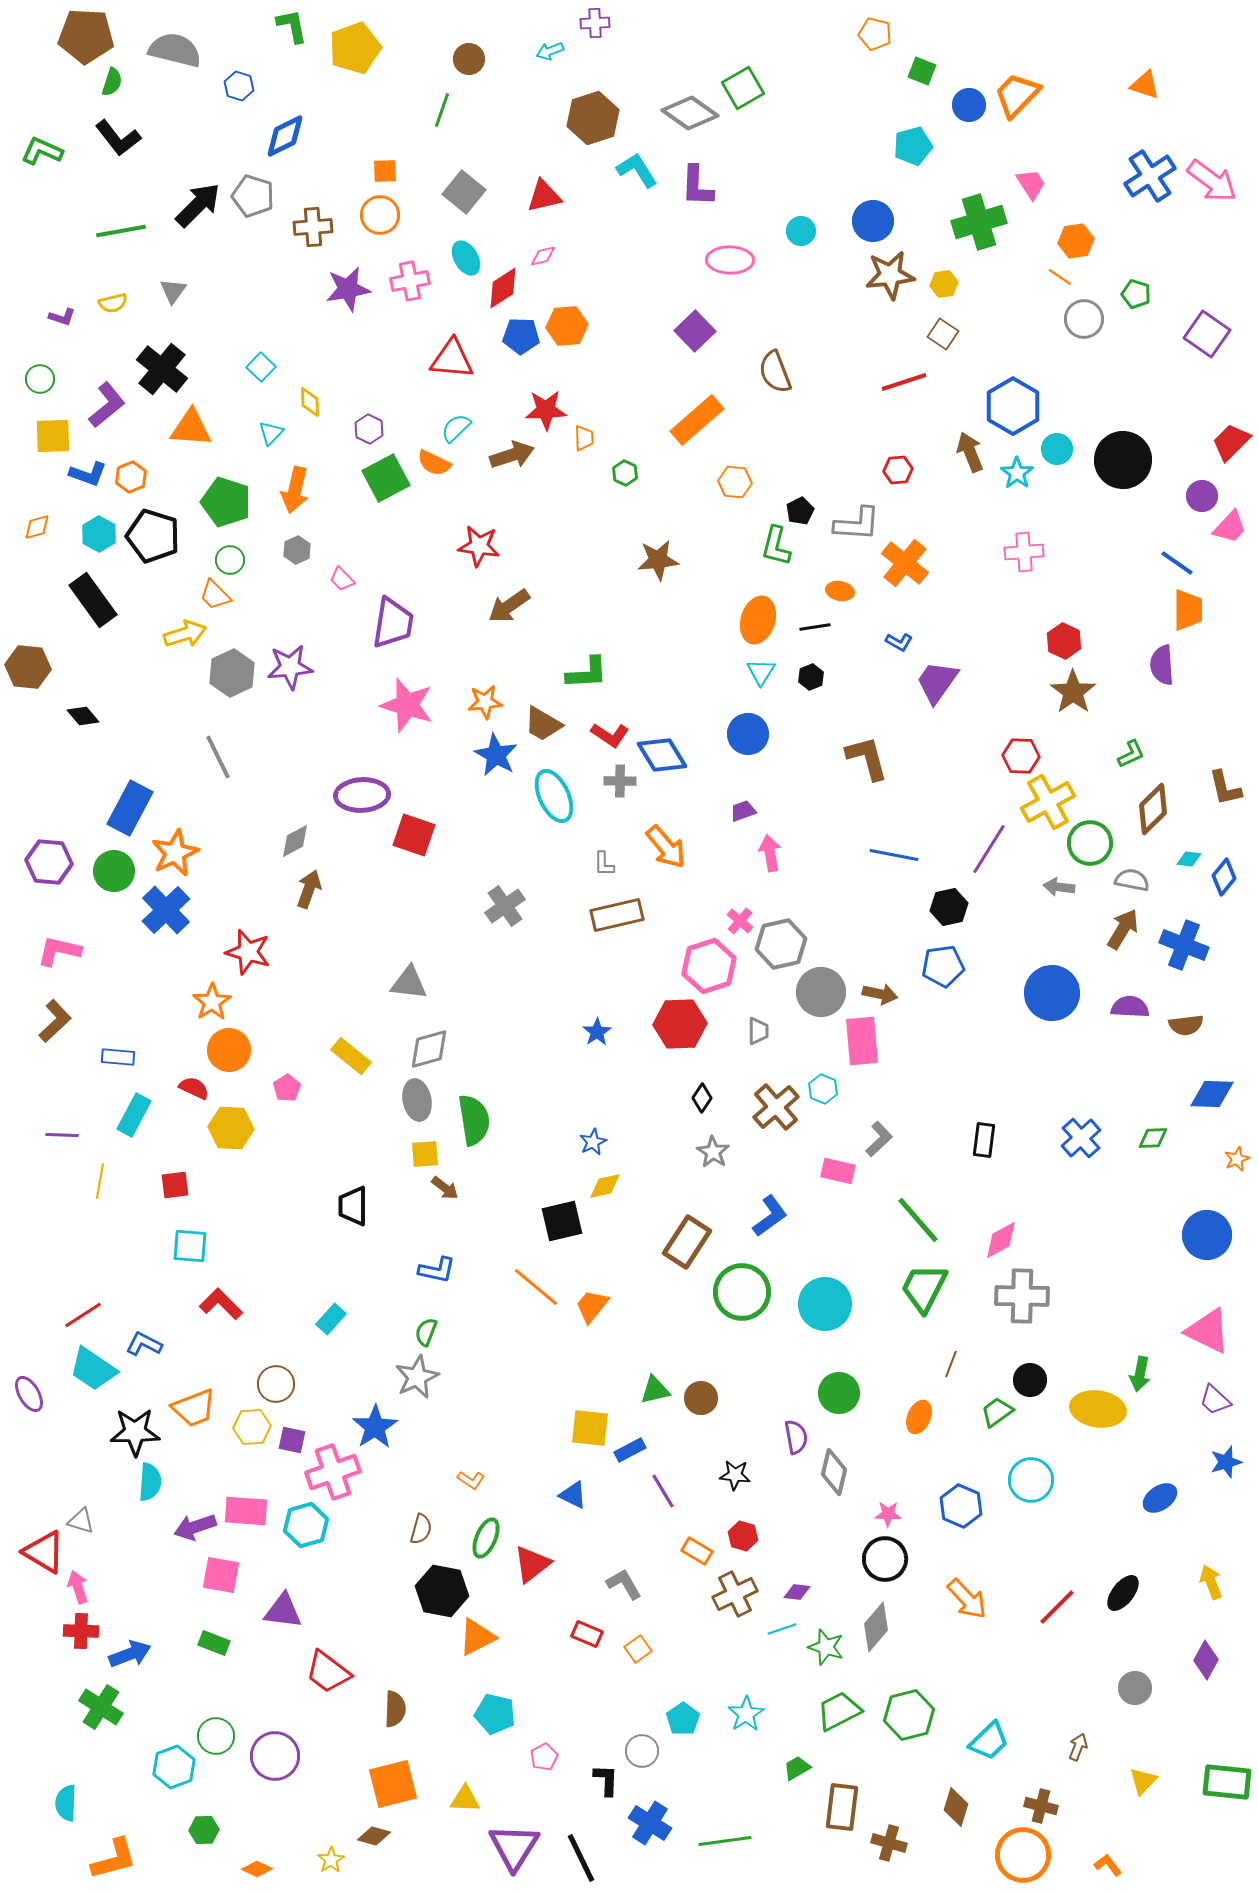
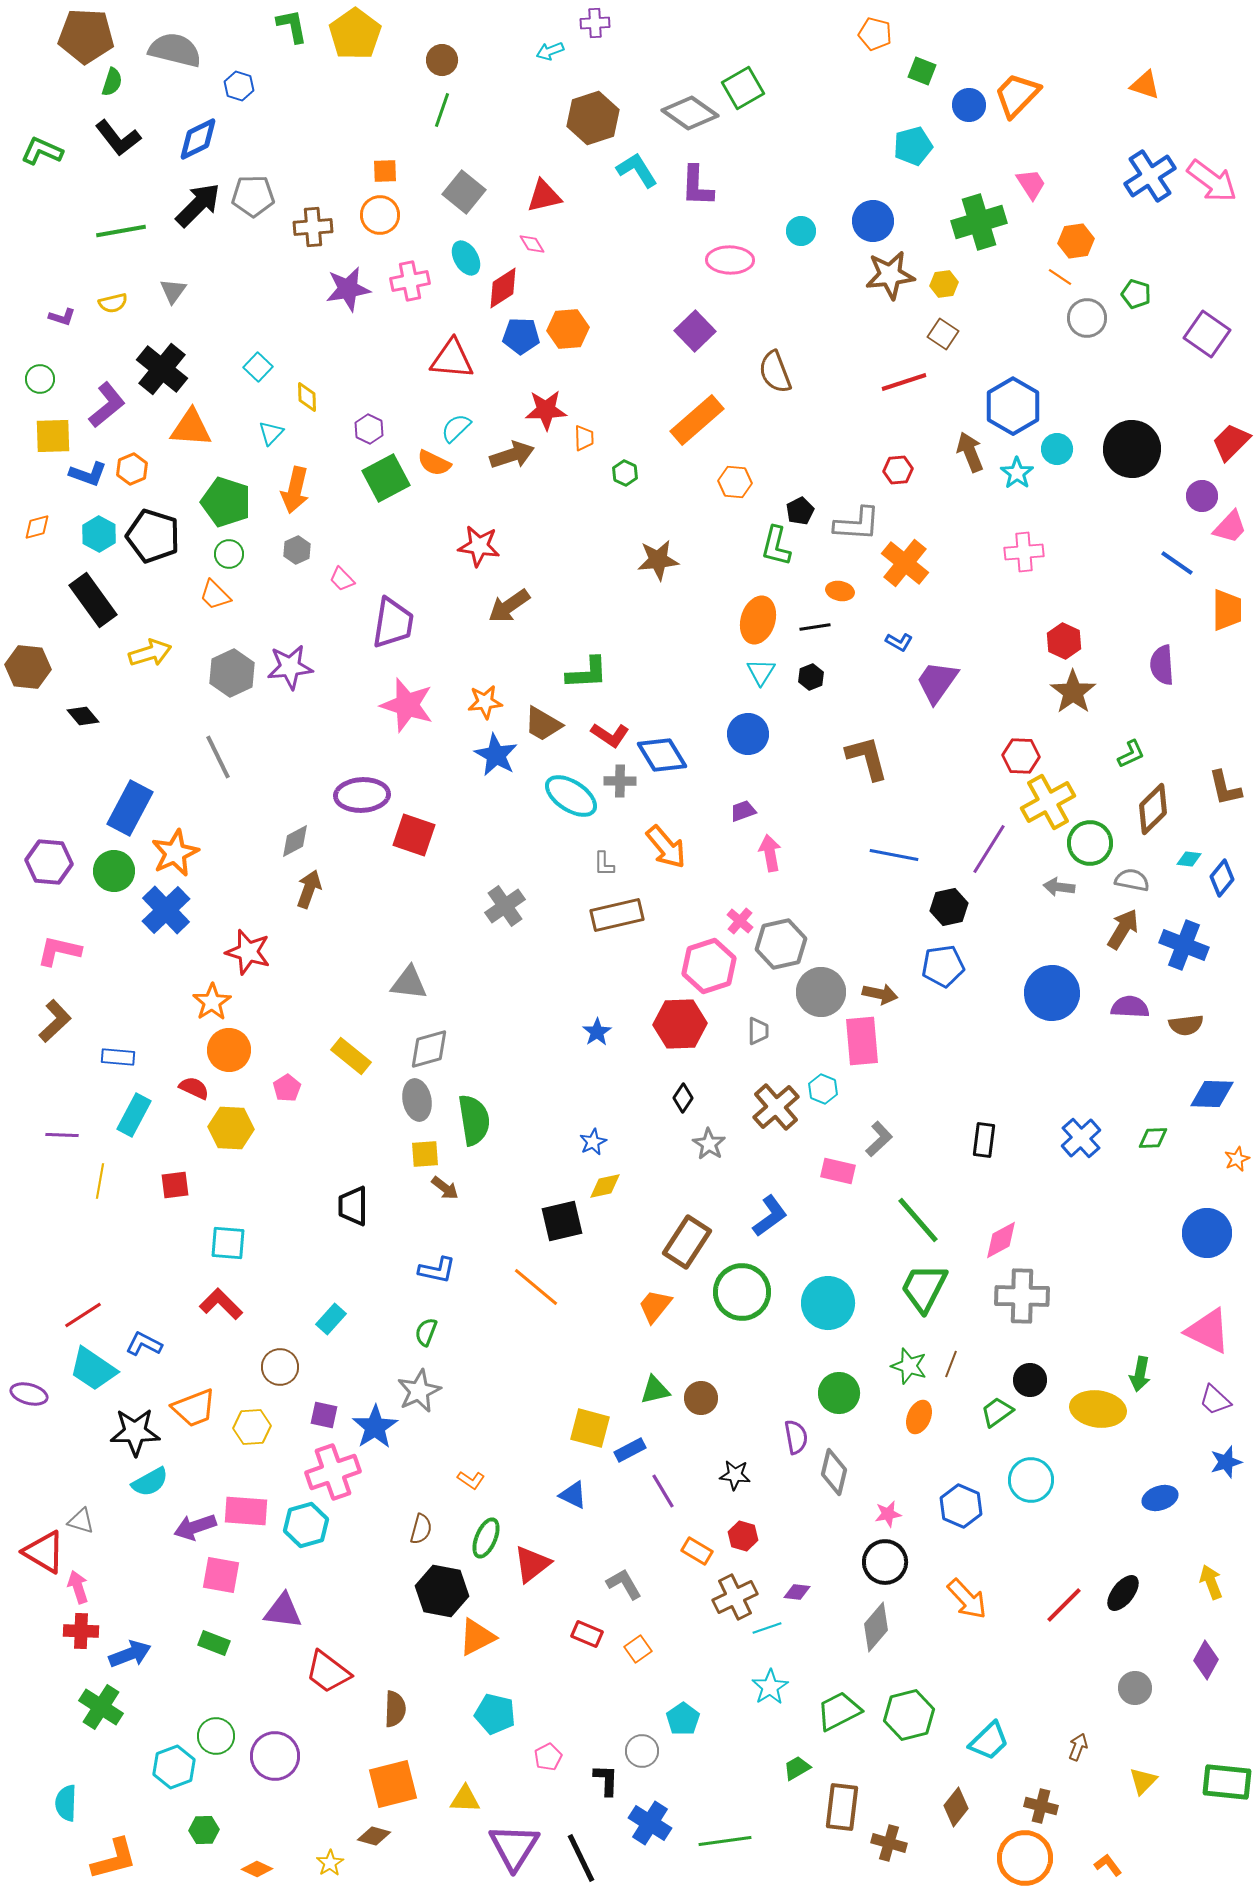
yellow pentagon at (355, 48): moved 14 px up; rotated 15 degrees counterclockwise
brown circle at (469, 59): moved 27 px left, 1 px down
blue diamond at (285, 136): moved 87 px left, 3 px down
gray pentagon at (253, 196): rotated 18 degrees counterclockwise
pink diamond at (543, 256): moved 11 px left, 12 px up; rotated 72 degrees clockwise
gray circle at (1084, 319): moved 3 px right, 1 px up
orange hexagon at (567, 326): moved 1 px right, 3 px down
cyan square at (261, 367): moved 3 px left
yellow diamond at (310, 402): moved 3 px left, 5 px up
black circle at (1123, 460): moved 9 px right, 11 px up
orange hexagon at (131, 477): moved 1 px right, 8 px up
green circle at (230, 560): moved 1 px left, 6 px up
orange trapezoid at (1188, 610): moved 39 px right
yellow arrow at (185, 634): moved 35 px left, 19 px down
cyan ellipse at (554, 796): moved 17 px right; rotated 32 degrees counterclockwise
blue diamond at (1224, 877): moved 2 px left, 1 px down
black diamond at (702, 1098): moved 19 px left
gray star at (713, 1152): moved 4 px left, 8 px up
blue circle at (1207, 1235): moved 2 px up
cyan square at (190, 1246): moved 38 px right, 3 px up
cyan circle at (825, 1304): moved 3 px right, 1 px up
orange trapezoid at (592, 1306): moved 63 px right
gray star at (417, 1377): moved 2 px right, 14 px down
brown circle at (276, 1384): moved 4 px right, 17 px up
purple ellipse at (29, 1394): rotated 45 degrees counterclockwise
yellow square at (590, 1428): rotated 9 degrees clockwise
purple square at (292, 1440): moved 32 px right, 25 px up
cyan semicircle at (150, 1482): rotated 57 degrees clockwise
blue ellipse at (1160, 1498): rotated 16 degrees clockwise
pink star at (888, 1514): rotated 12 degrees counterclockwise
black circle at (885, 1559): moved 3 px down
brown cross at (735, 1594): moved 3 px down
red line at (1057, 1607): moved 7 px right, 2 px up
cyan line at (782, 1629): moved 15 px left, 1 px up
green star at (826, 1647): moved 83 px right, 281 px up
cyan star at (746, 1714): moved 24 px right, 27 px up
pink pentagon at (544, 1757): moved 4 px right
brown diamond at (956, 1807): rotated 21 degrees clockwise
orange circle at (1023, 1855): moved 2 px right, 3 px down
yellow star at (331, 1860): moved 1 px left, 3 px down
